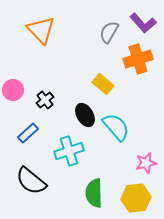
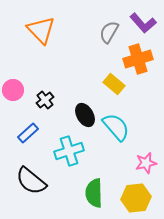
yellow rectangle: moved 11 px right
